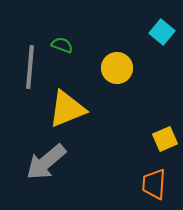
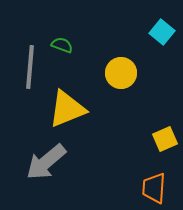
yellow circle: moved 4 px right, 5 px down
orange trapezoid: moved 4 px down
